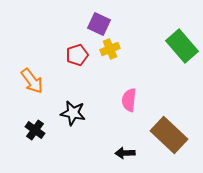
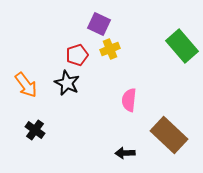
orange arrow: moved 6 px left, 4 px down
black star: moved 6 px left, 30 px up; rotated 15 degrees clockwise
